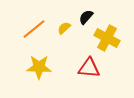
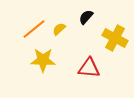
yellow semicircle: moved 5 px left, 1 px down
yellow cross: moved 8 px right
yellow star: moved 4 px right, 7 px up
